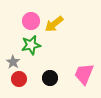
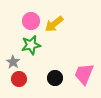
black circle: moved 5 px right
